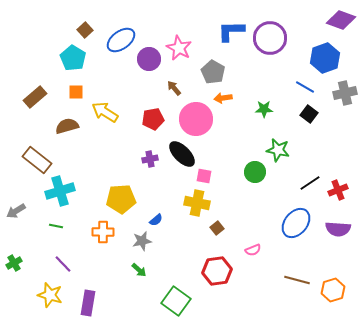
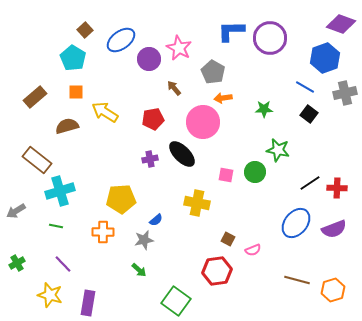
purple diamond at (341, 20): moved 4 px down
pink circle at (196, 119): moved 7 px right, 3 px down
pink square at (204, 176): moved 22 px right, 1 px up
red cross at (338, 190): moved 1 px left, 2 px up; rotated 24 degrees clockwise
brown square at (217, 228): moved 11 px right, 11 px down; rotated 24 degrees counterclockwise
purple semicircle at (338, 229): moved 4 px left; rotated 25 degrees counterclockwise
gray star at (142, 241): moved 2 px right, 1 px up
green cross at (14, 263): moved 3 px right
